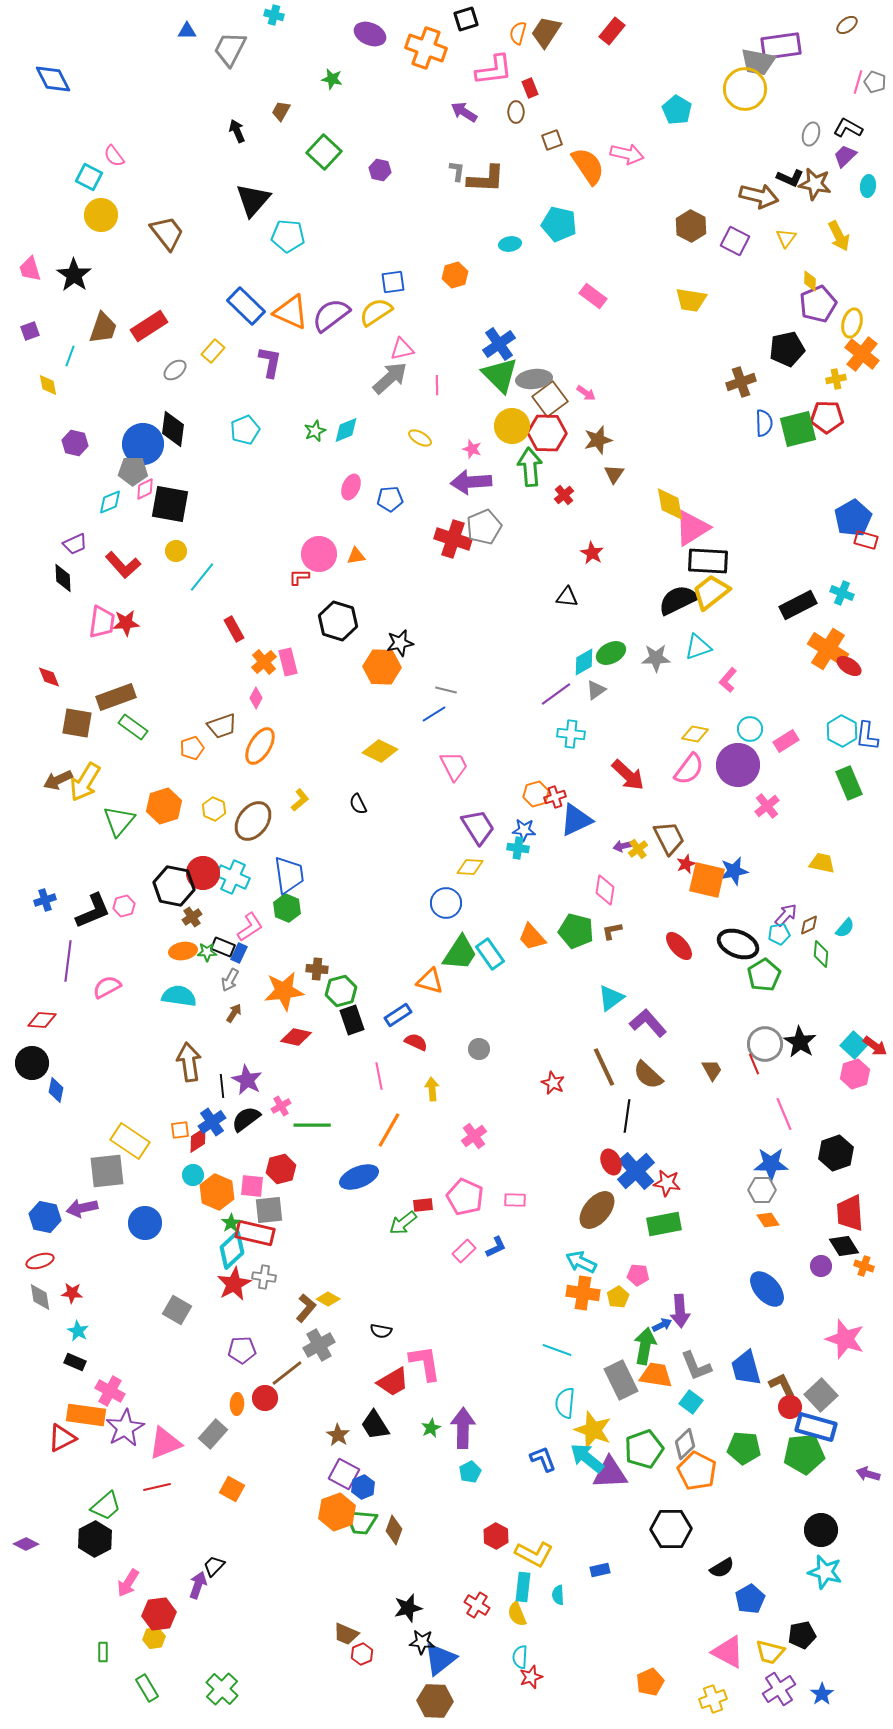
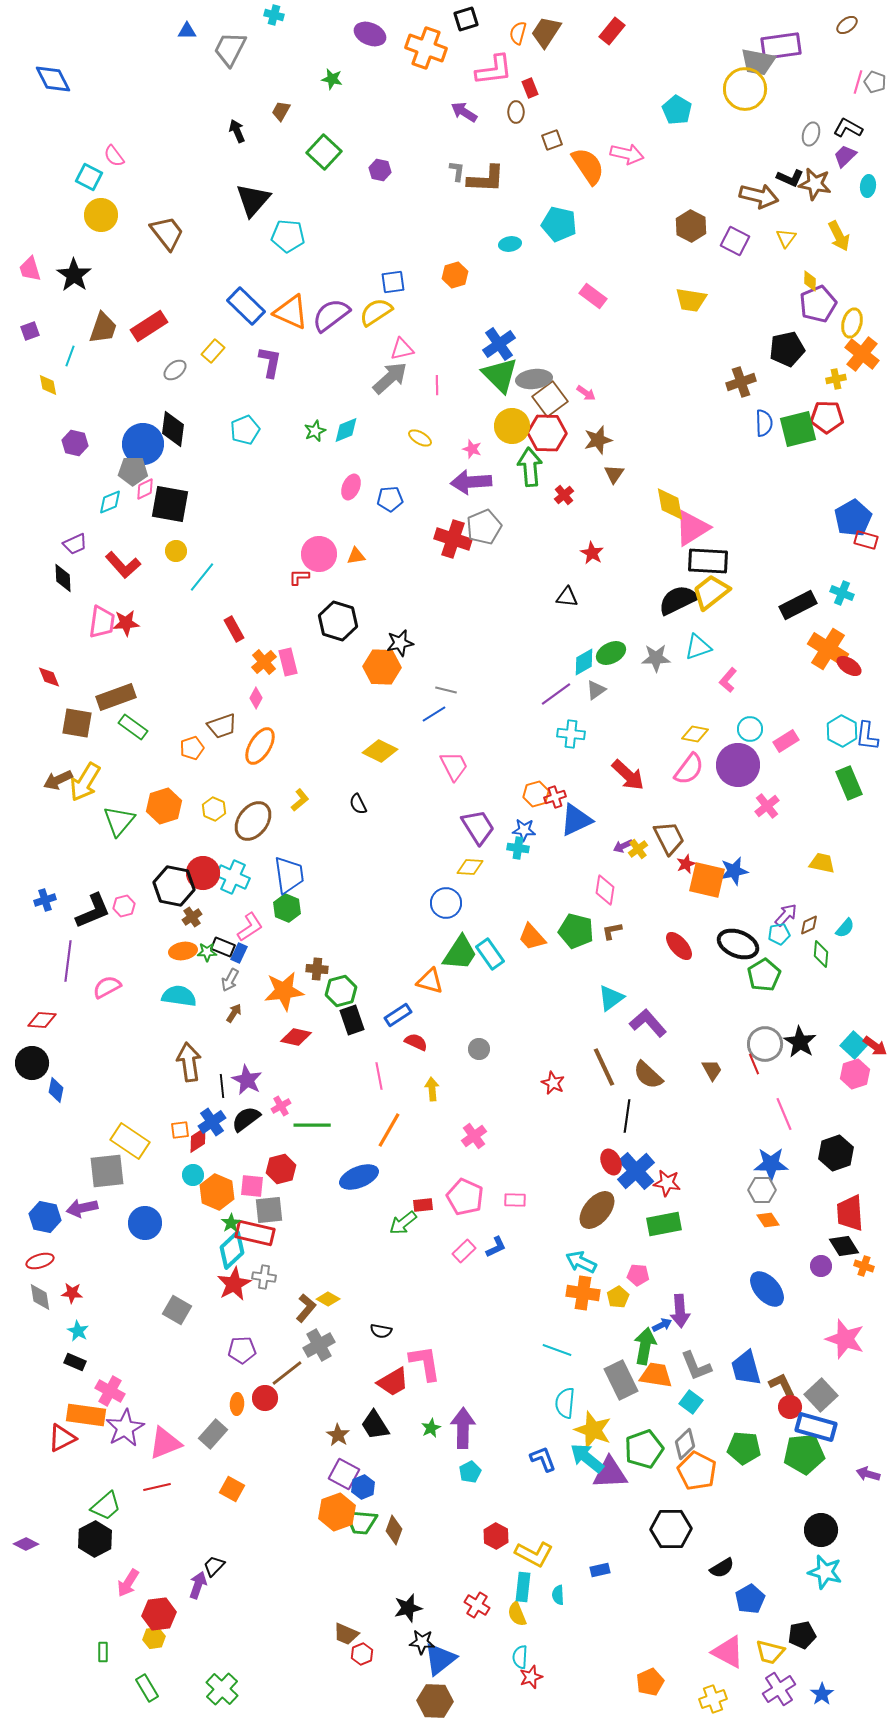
purple arrow at (623, 846): rotated 12 degrees counterclockwise
